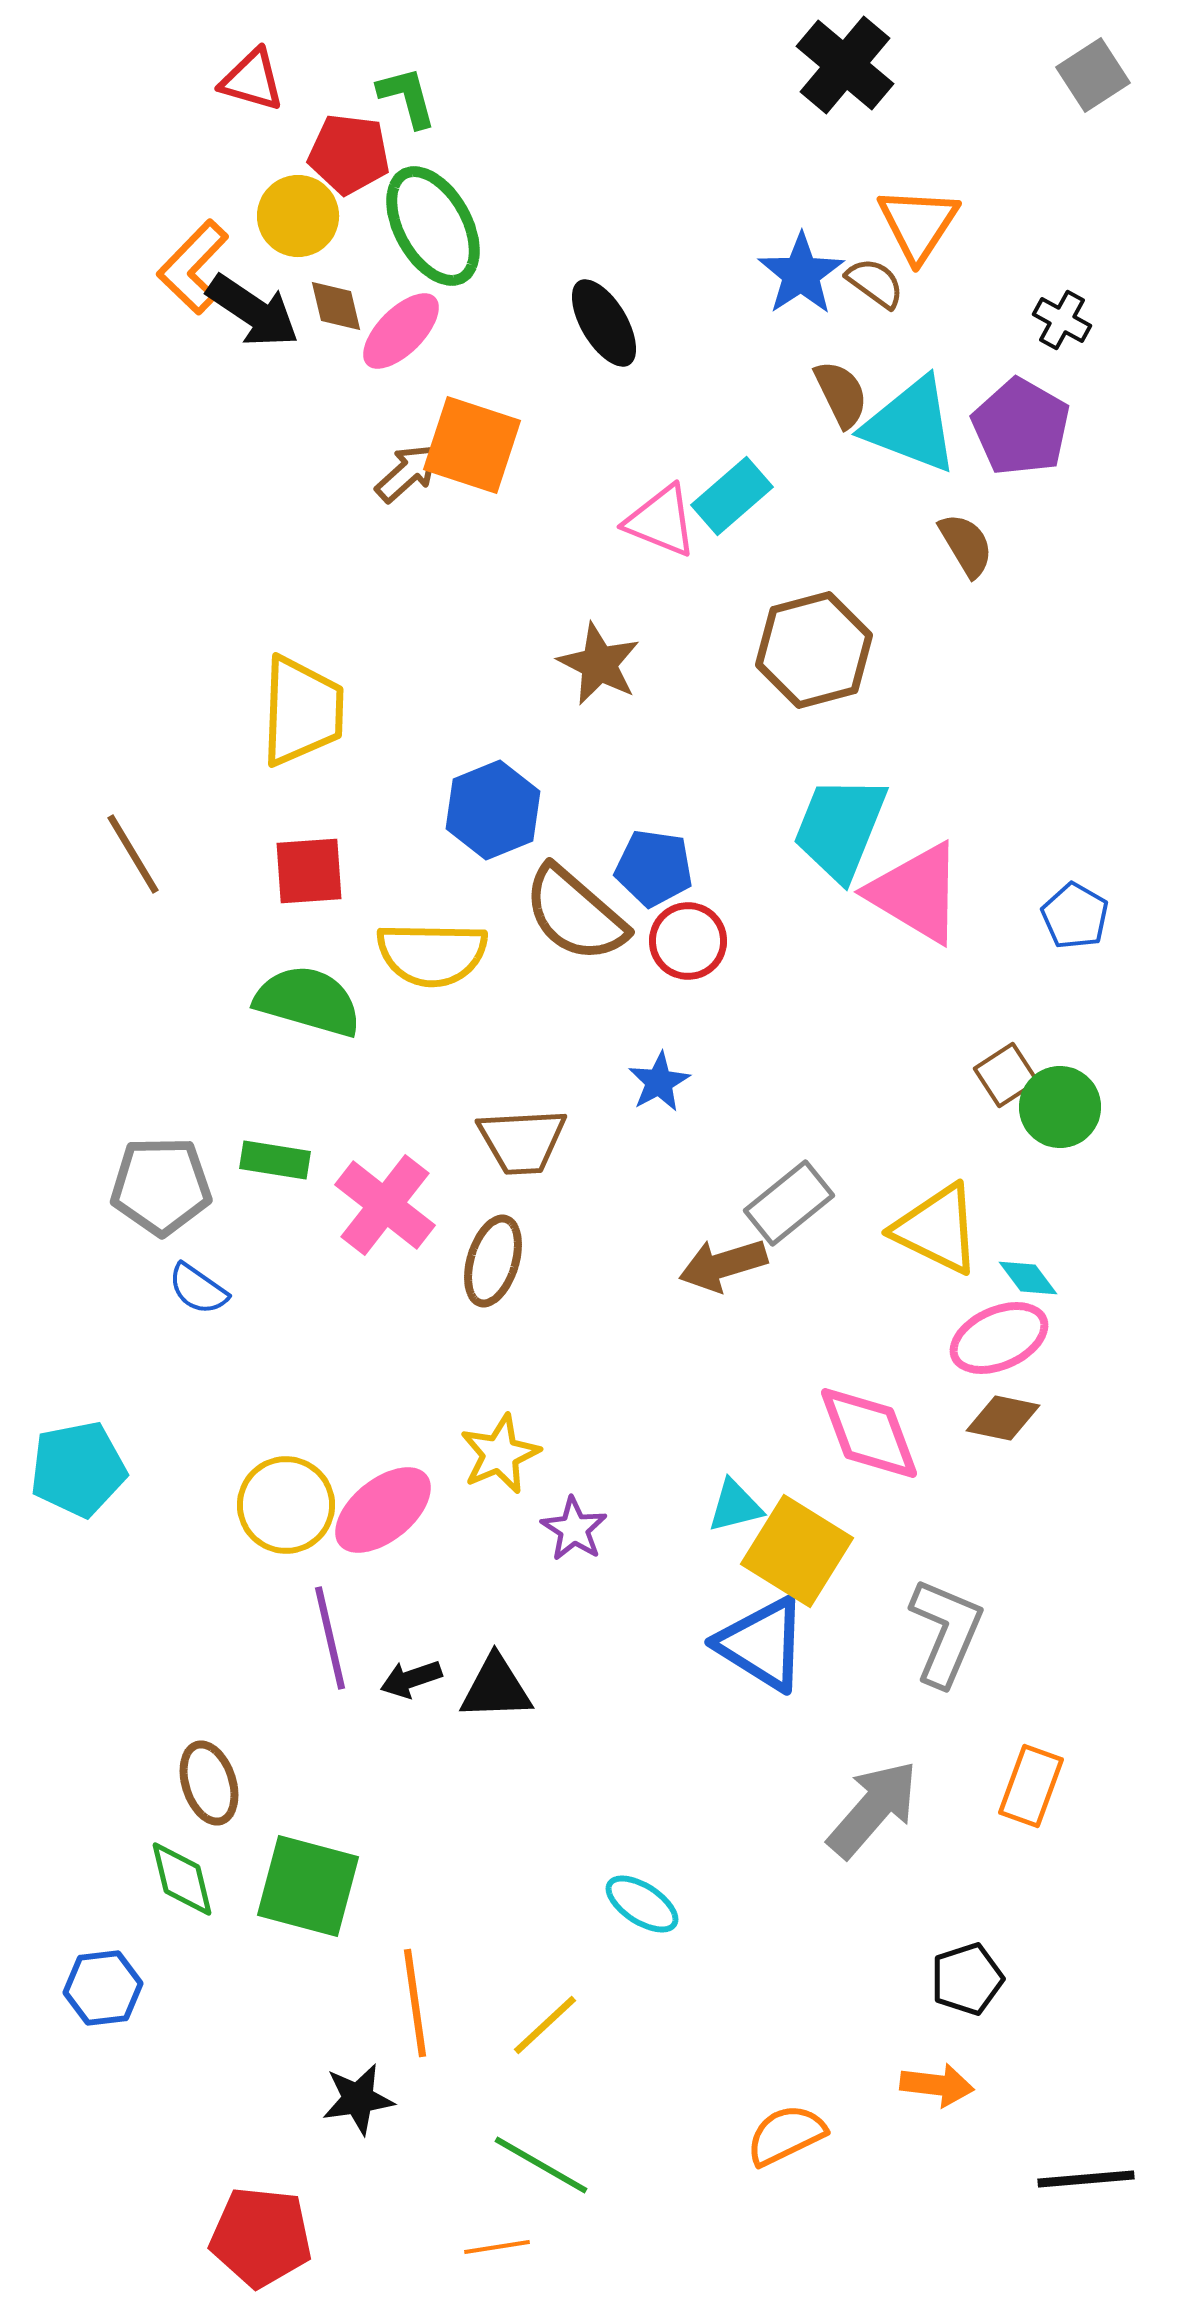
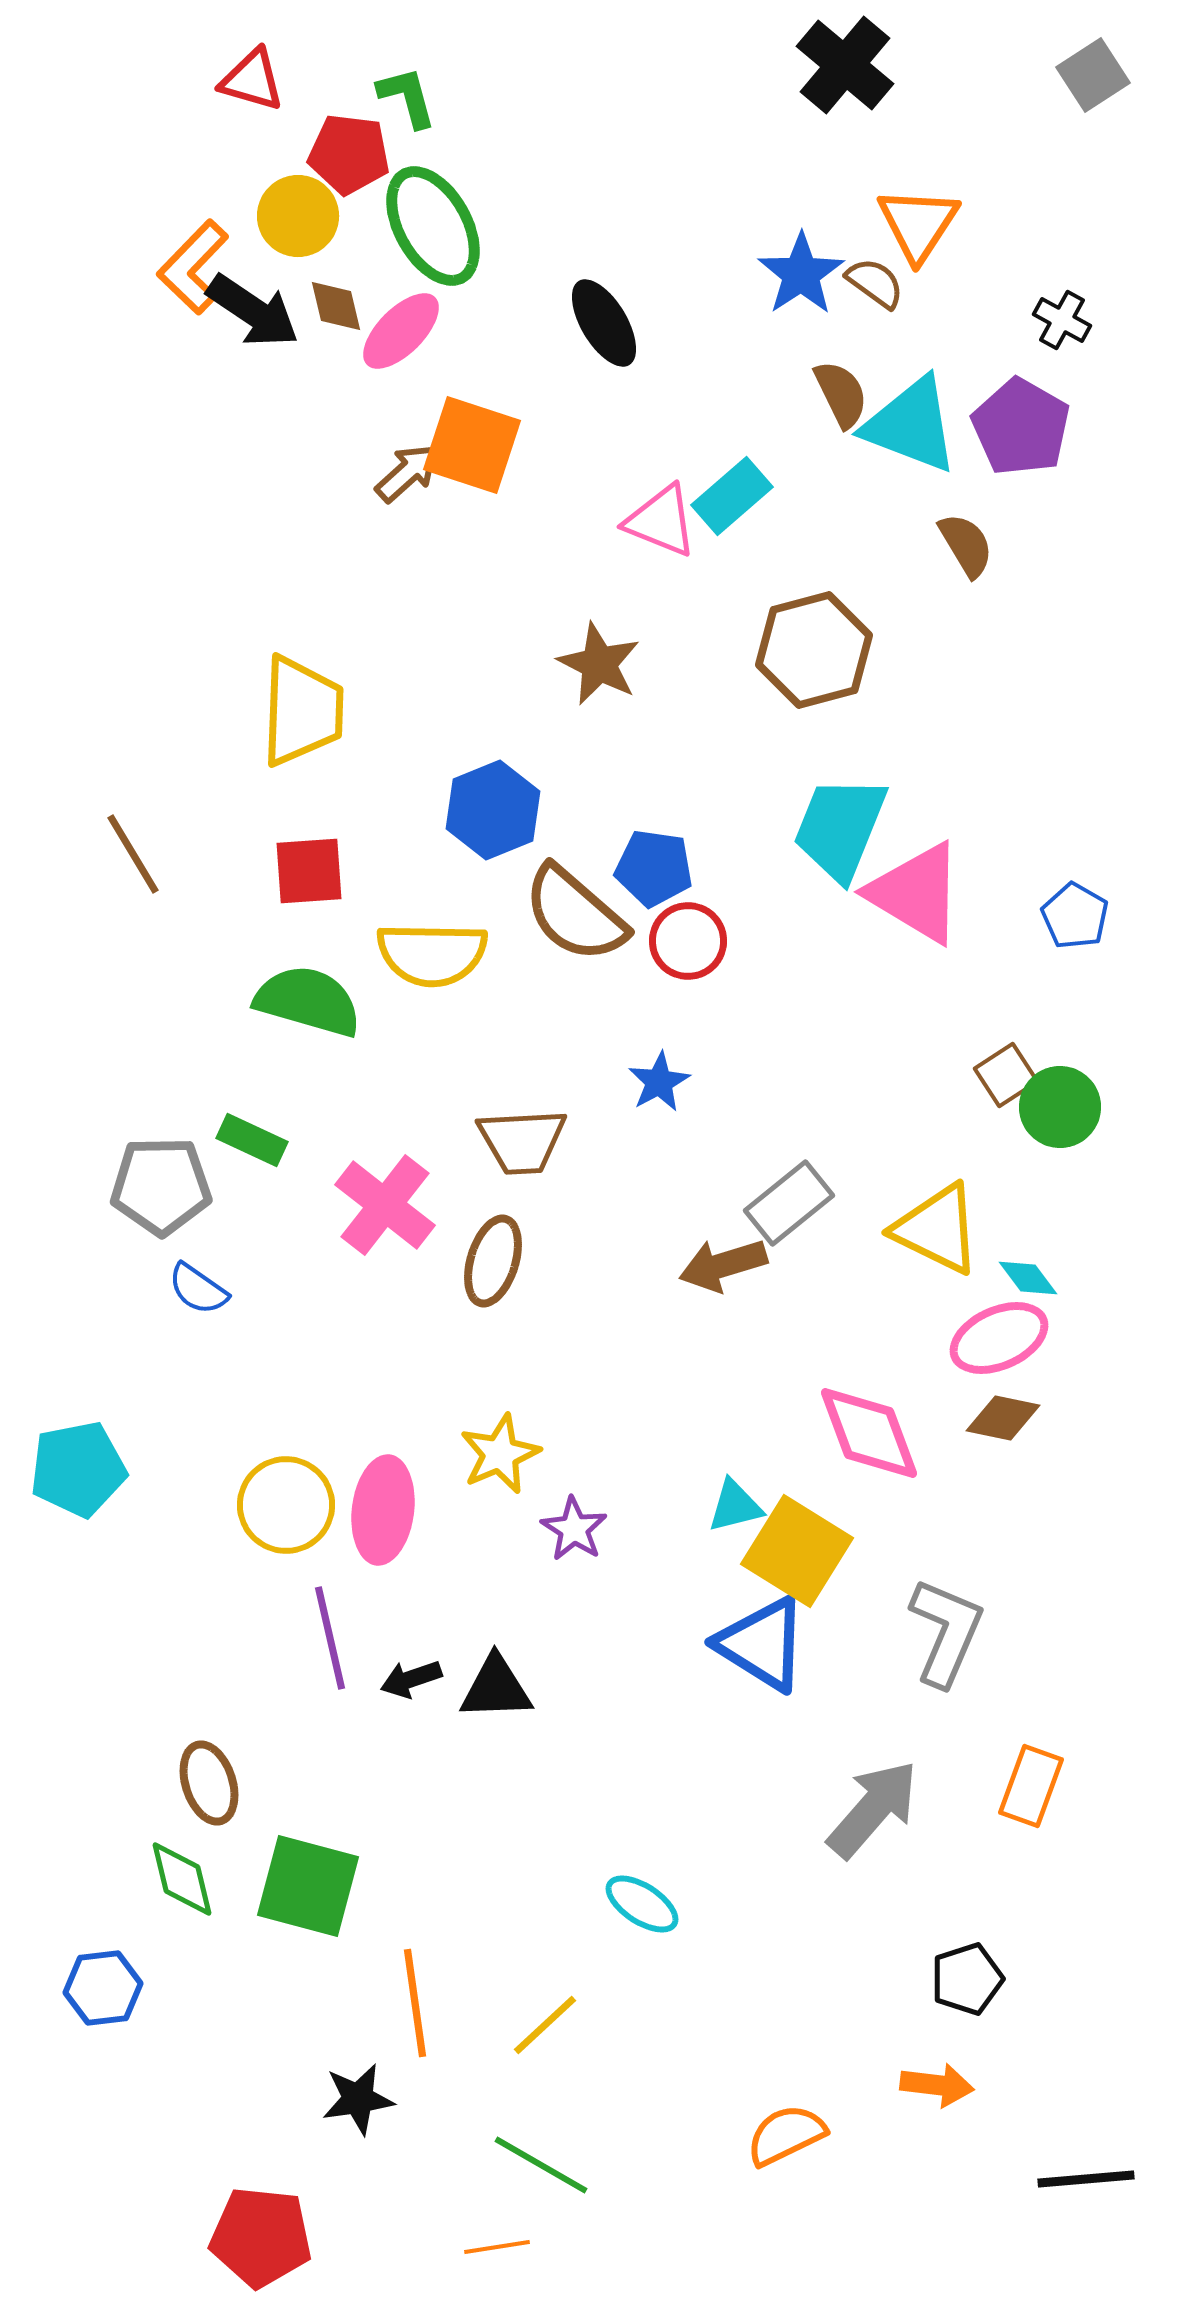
green rectangle at (275, 1160): moved 23 px left, 20 px up; rotated 16 degrees clockwise
pink ellipse at (383, 1510): rotated 44 degrees counterclockwise
